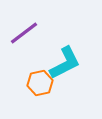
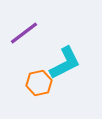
orange hexagon: moved 1 px left
